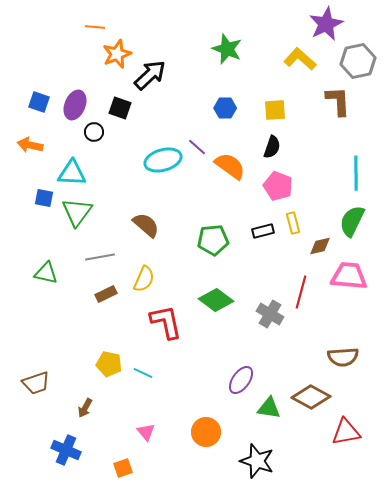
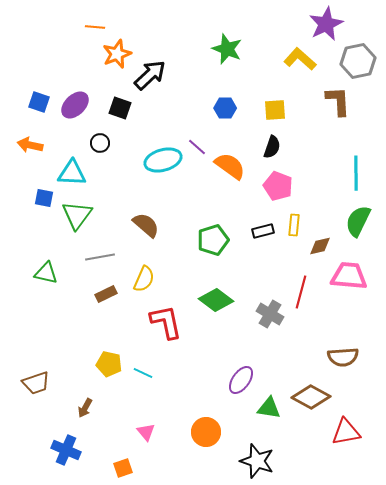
purple ellipse at (75, 105): rotated 24 degrees clockwise
black circle at (94, 132): moved 6 px right, 11 px down
green triangle at (77, 212): moved 3 px down
green semicircle at (352, 221): moved 6 px right
yellow rectangle at (293, 223): moved 1 px right, 2 px down; rotated 20 degrees clockwise
green pentagon at (213, 240): rotated 12 degrees counterclockwise
